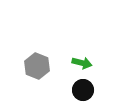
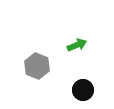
green arrow: moved 5 px left, 18 px up; rotated 36 degrees counterclockwise
